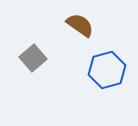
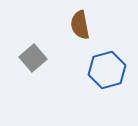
brown semicircle: rotated 136 degrees counterclockwise
